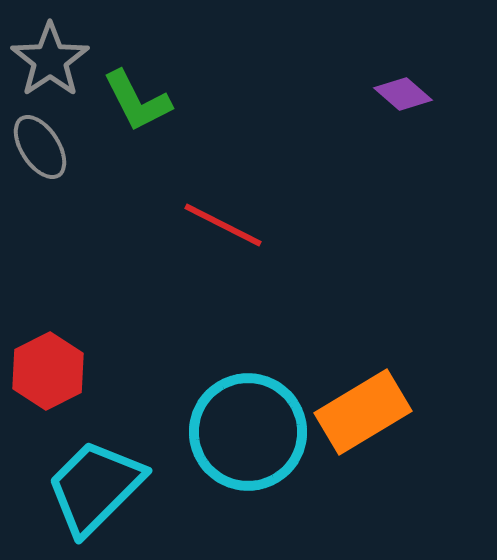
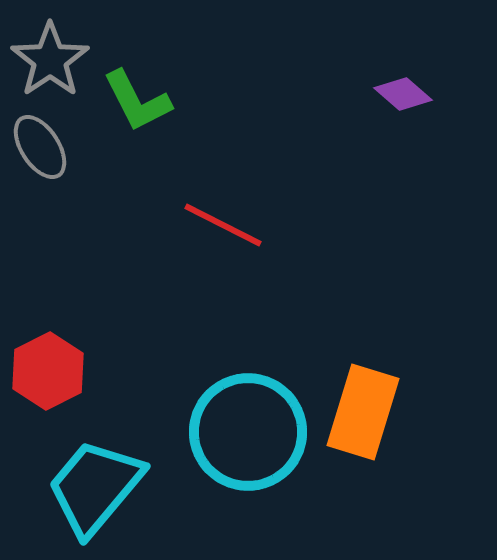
orange rectangle: rotated 42 degrees counterclockwise
cyan trapezoid: rotated 5 degrees counterclockwise
